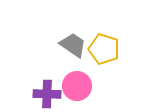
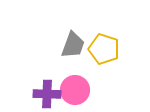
gray trapezoid: rotated 76 degrees clockwise
pink circle: moved 2 px left, 4 px down
